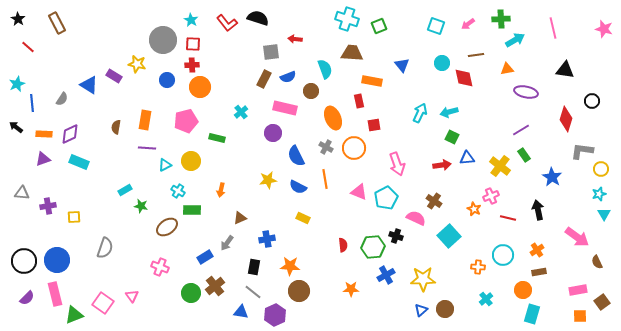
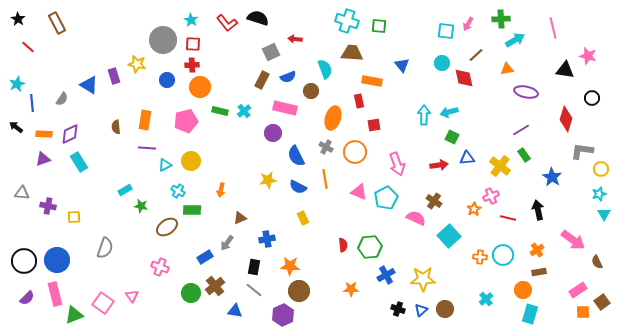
cyan cross at (347, 19): moved 2 px down
pink arrow at (468, 24): rotated 24 degrees counterclockwise
green square at (379, 26): rotated 28 degrees clockwise
cyan square at (436, 26): moved 10 px right, 5 px down; rotated 12 degrees counterclockwise
pink star at (604, 29): moved 16 px left, 27 px down
gray square at (271, 52): rotated 18 degrees counterclockwise
brown line at (476, 55): rotated 35 degrees counterclockwise
purple rectangle at (114, 76): rotated 42 degrees clockwise
brown rectangle at (264, 79): moved 2 px left, 1 px down
black circle at (592, 101): moved 3 px up
cyan cross at (241, 112): moved 3 px right, 1 px up
cyan arrow at (420, 113): moved 4 px right, 2 px down; rotated 24 degrees counterclockwise
orange ellipse at (333, 118): rotated 40 degrees clockwise
brown semicircle at (116, 127): rotated 16 degrees counterclockwise
green rectangle at (217, 138): moved 3 px right, 27 px up
orange circle at (354, 148): moved 1 px right, 4 px down
cyan rectangle at (79, 162): rotated 36 degrees clockwise
red arrow at (442, 165): moved 3 px left
purple cross at (48, 206): rotated 21 degrees clockwise
orange star at (474, 209): rotated 16 degrees clockwise
yellow rectangle at (303, 218): rotated 40 degrees clockwise
black cross at (396, 236): moved 2 px right, 73 px down
pink arrow at (577, 237): moved 4 px left, 3 px down
green hexagon at (373, 247): moved 3 px left
orange cross at (478, 267): moved 2 px right, 10 px up
pink rectangle at (578, 290): rotated 24 degrees counterclockwise
gray line at (253, 292): moved 1 px right, 2 px up
blue triangle at (241, 312): moved 6 px left, 1 px up
cyan rectangle at (532, 314): moved 2 px left
purple hexagon at (275, 315): moved 8 px right
orange square at (580, 316): moved 3 px right, 4 px up
